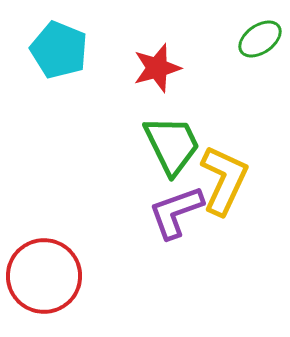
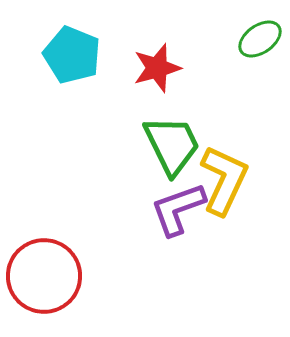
cyan pentagon: moved 13 px right, 5 px down
purple L-shape: moved 2 px right, 3 px up
